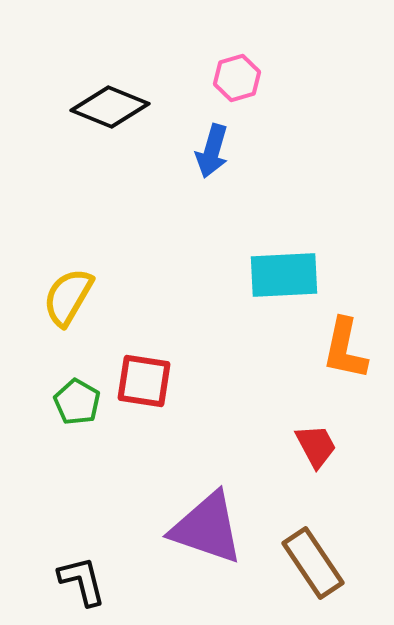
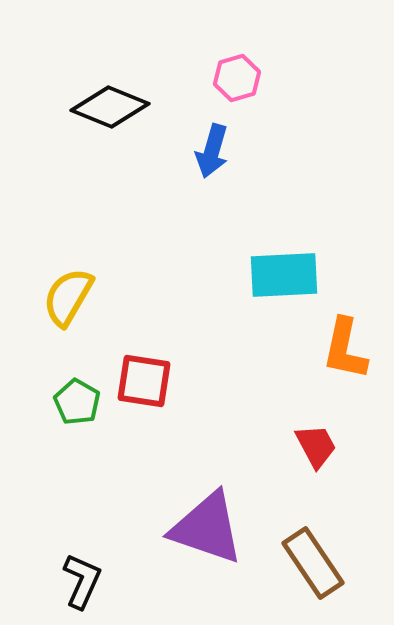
black L-shape: rotated 38 degrees clockwise
